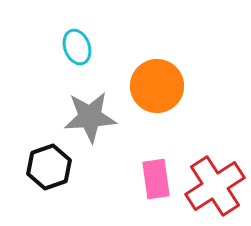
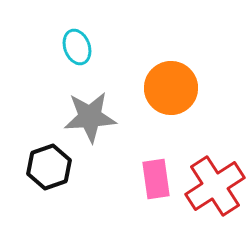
orange circle: moved 14 px right, 2 px down
